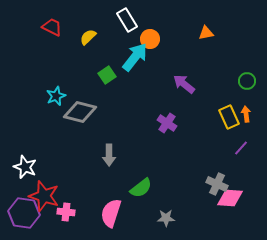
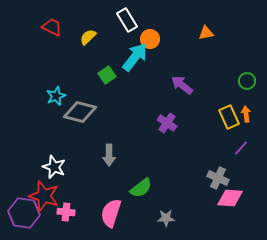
purple arrow: moved 2 px left, 1 px down
white star: moved 29 px right
gray cross: moved 1 px right, 6 px up
